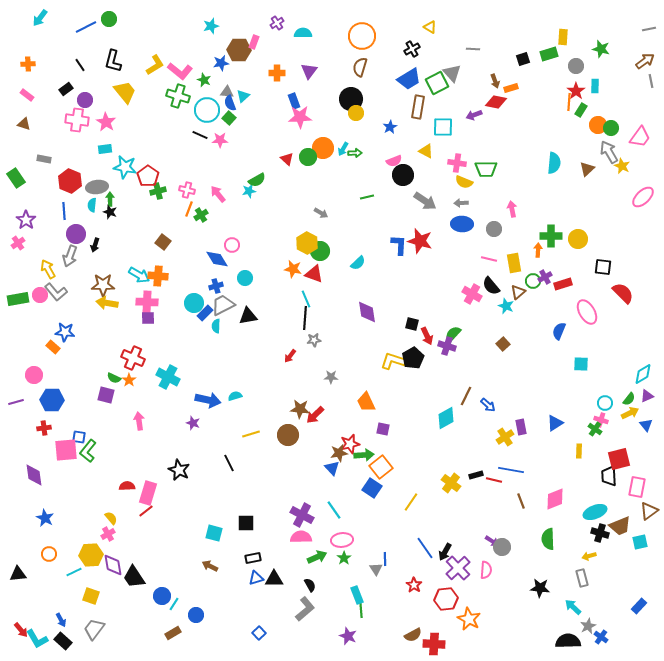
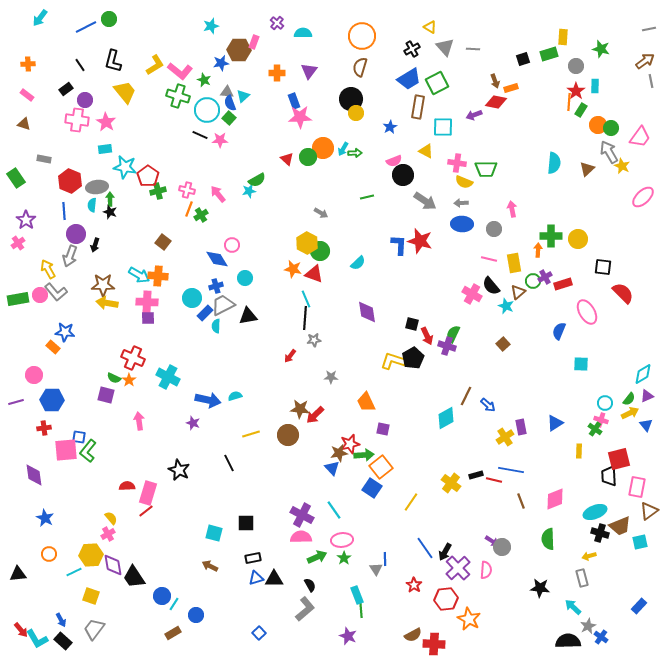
purple cross at (277, 23): rotated 16 degrees counterclockwise
gray triangle at (452, 73): moved 7 px left, 26 px up
cyan circle at (194, 303): moved 2 px left, 5 px up
green semicircle at (453, 334): rotated 18 degrees counterclockwise
